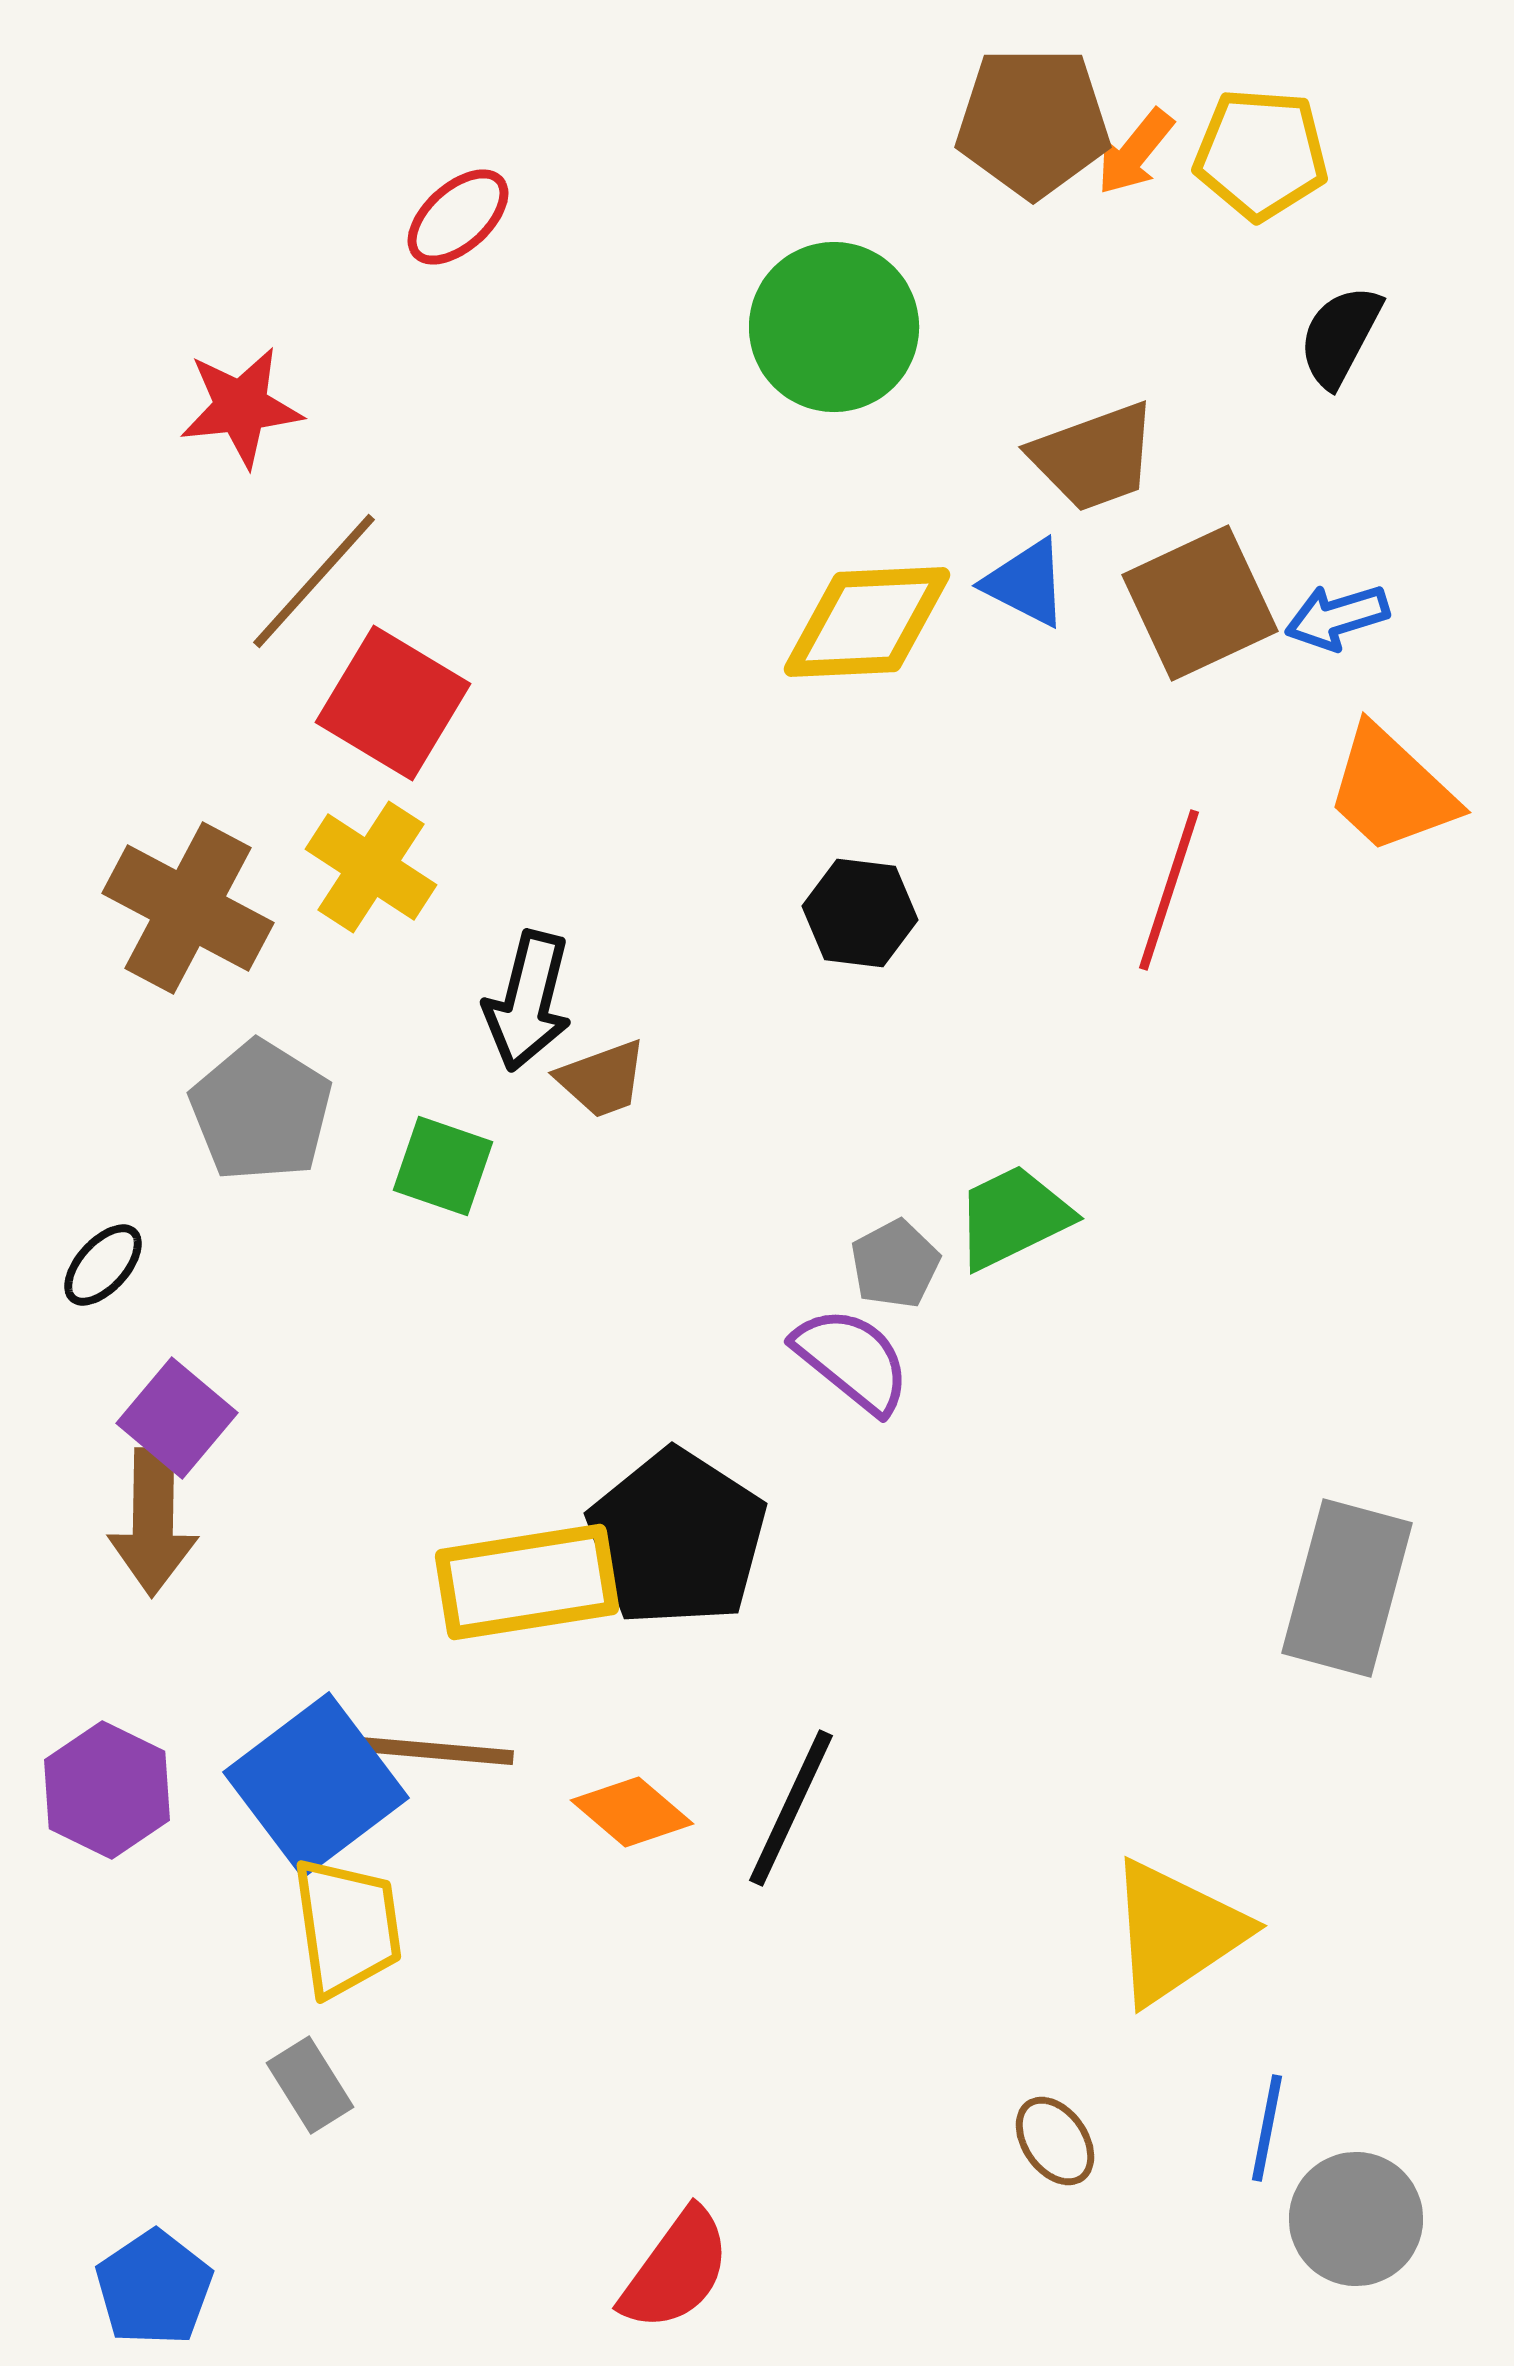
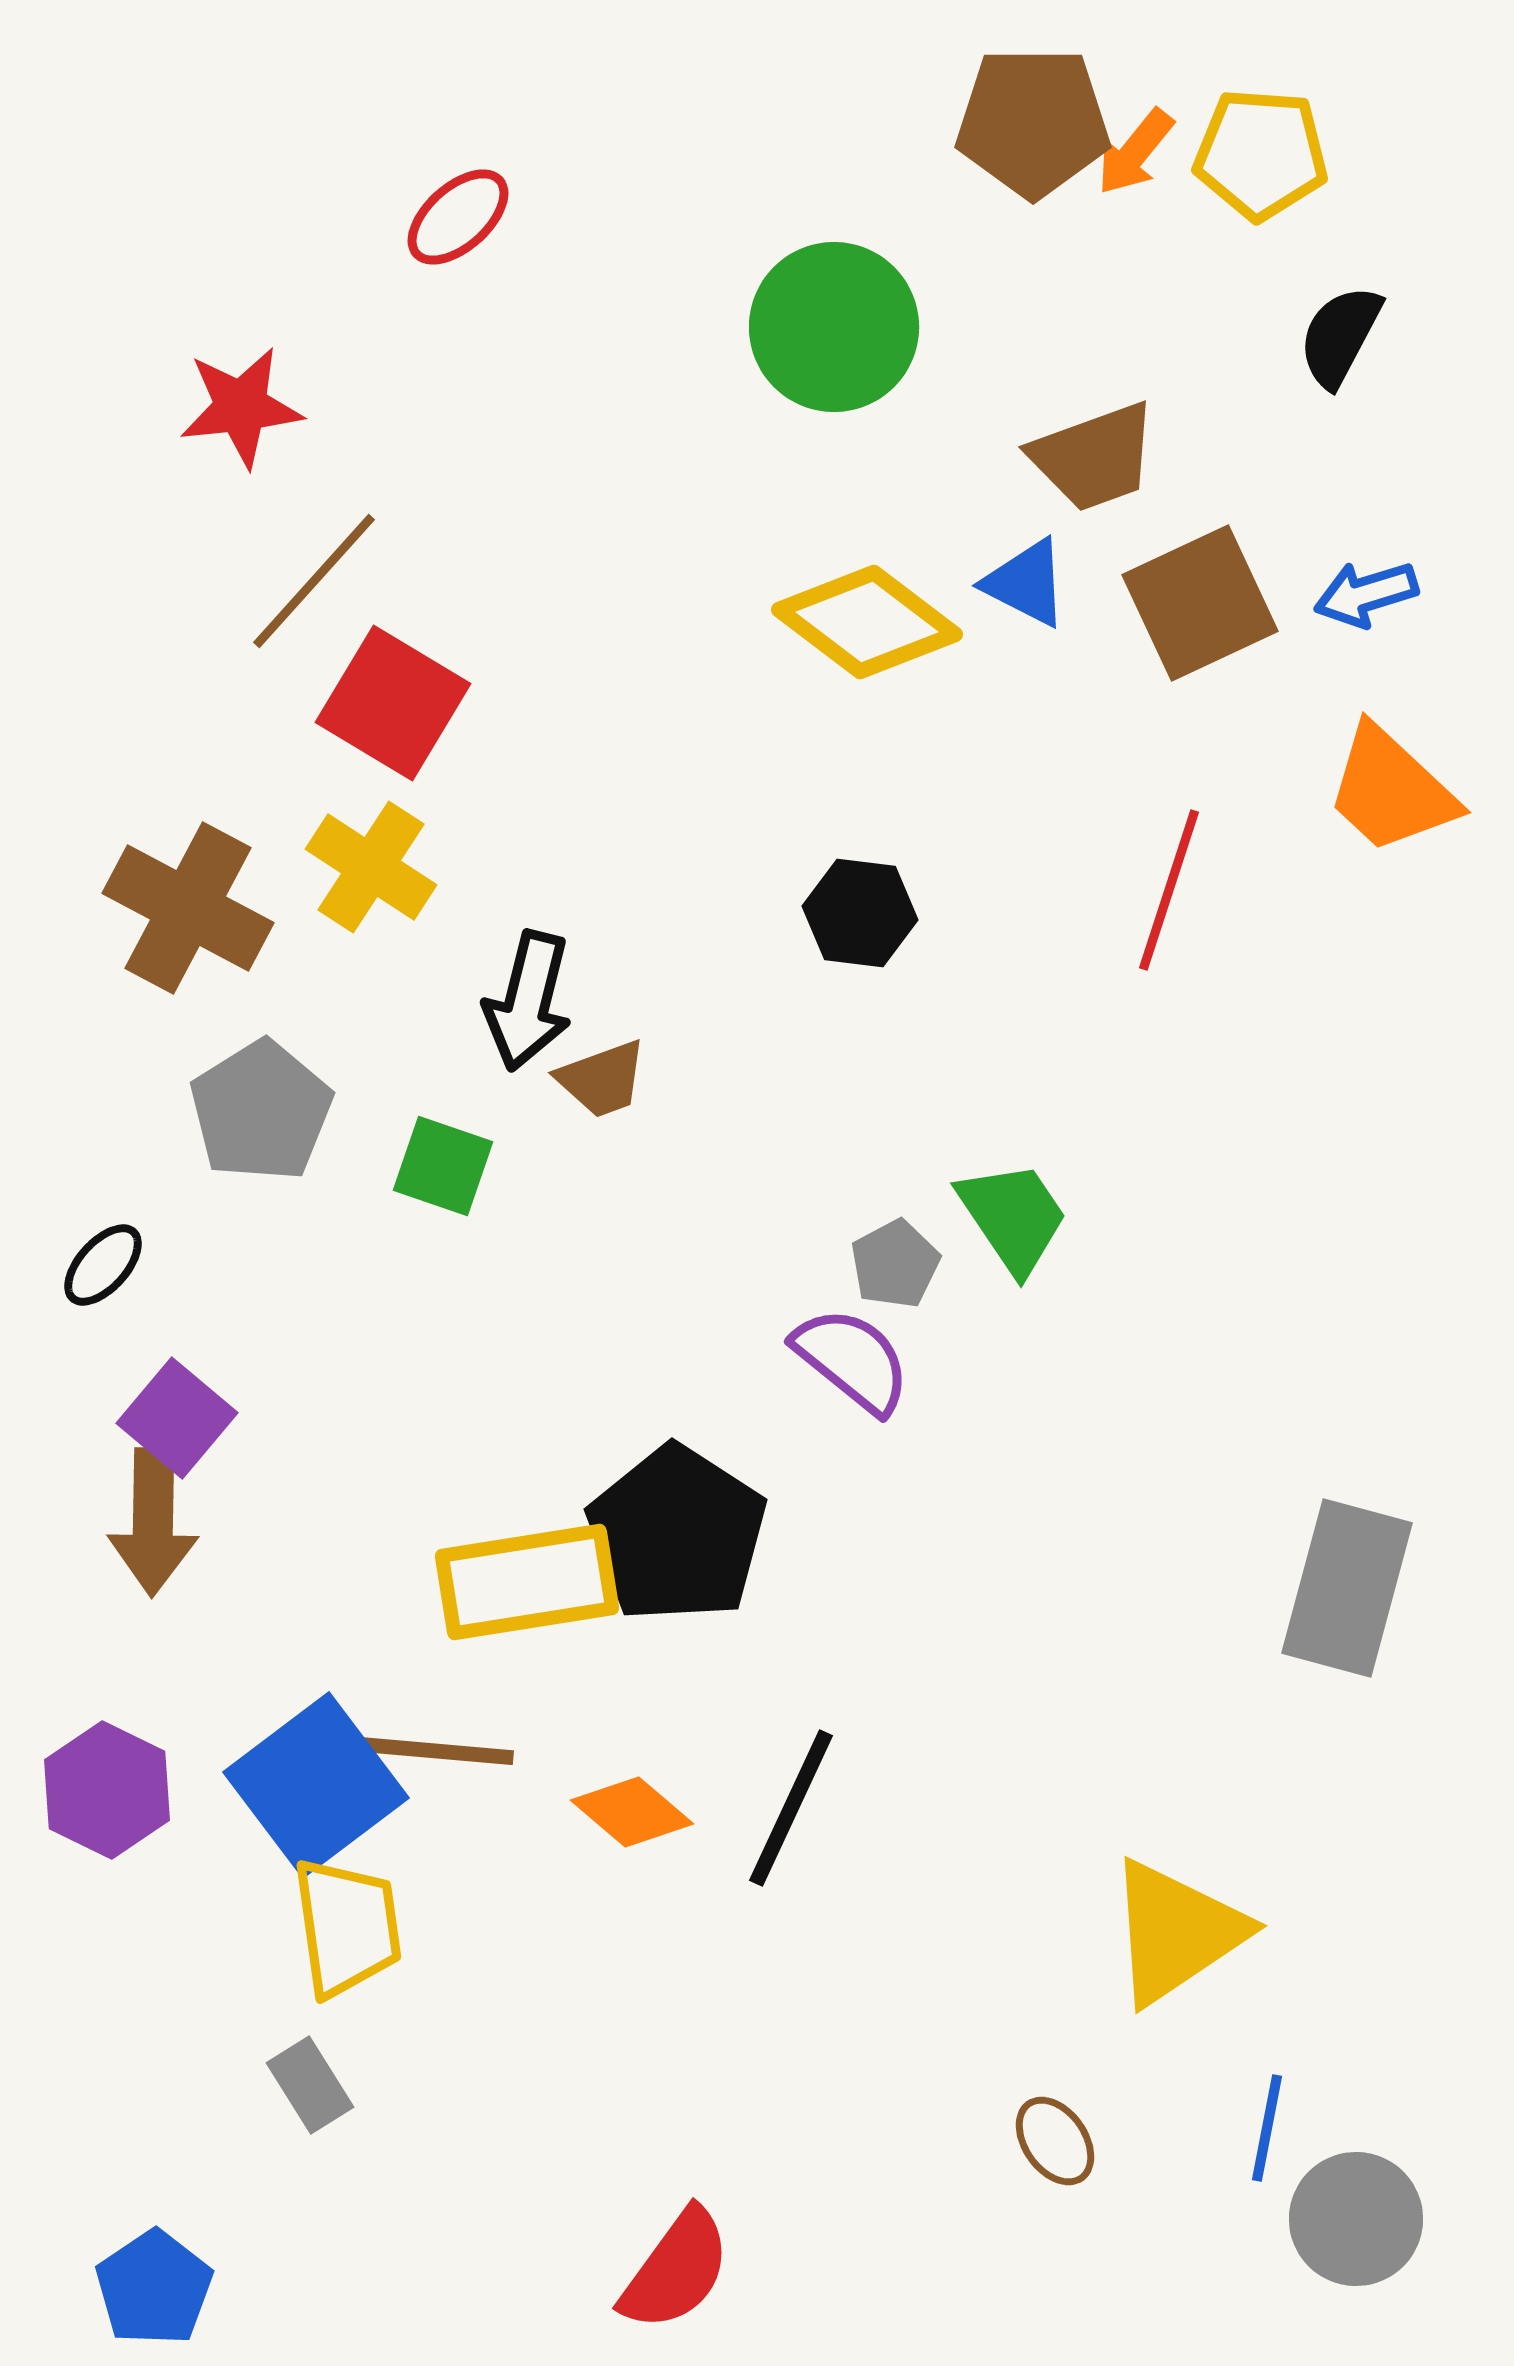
blue arrow at (1337, 617): moved 29 px right, 23 px up
yellow diamond at (867, 622): rotated 40 degrees clockwise
gray pentagon at (261, 1111): rotated 8 degrees clockwise
green trapezoid at (1013, 1217): rotated 82 degrees clockwise
black pentagon at (677, 1538): moved 4 px up
